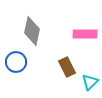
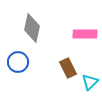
gray diamond: moved 3 px up
blue circle: moved 2 px right
brown rectangle: moved 1 px right, 1 px down
